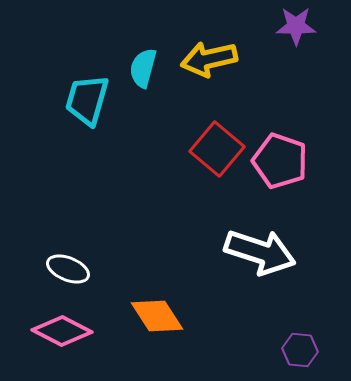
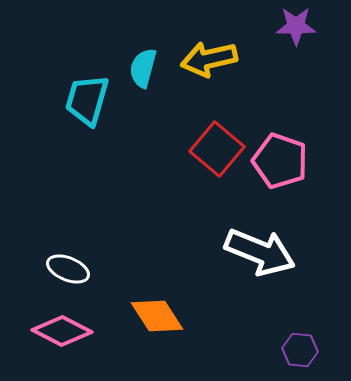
white arrow: rotated 4 degrees clockwise
